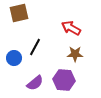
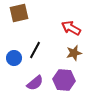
black line: moved 3 px down
brown star: moved 1 px left, 1 px up; rotated 14 degrees counterclockwise
